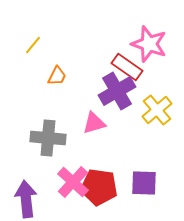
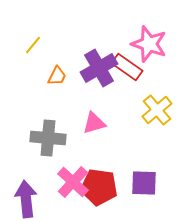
purple cross: moved 18 px left, 23 px up
